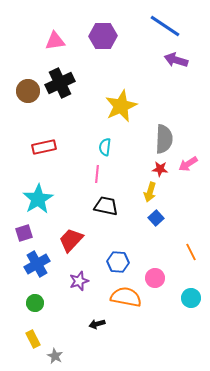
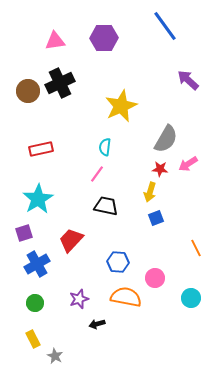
blue line: rotated 20 degrees clockwise
purple hexagon: moved 1 px right, 2 px down
purple arrow: moved 12 px right, 20 px down; rotated 25 degrees clockwise
gray semicircle: moved 2 px right; rotated 28 degrees clockwise
red rectangle: moved 3 px left, 2 px down
pink line: rotated 30 degrees clockwise
blue square: rotated 21 degrees clockwise
orange line: moved 5 px right, 4 px up
purple star: moved 18 px down
